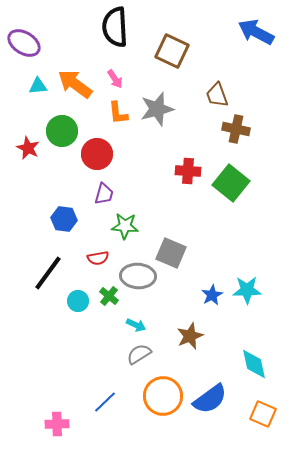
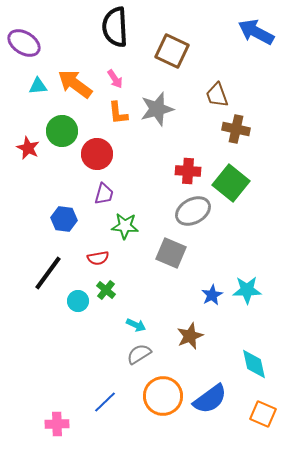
gray ellipse: moved 55 px right, 65 px up; rotated 32 degrees counterclockwise
green cross: moved 3 px left, 6 px up
